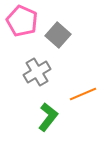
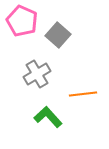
gray cross: moved 2 px down
orange line: rotated 16 degrees clockwise
green L-shape: rotated 80 degrees counterclockwise
